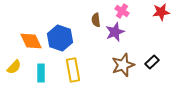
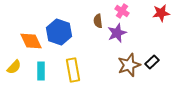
red star: moved 1 px down
brown semicircle: moved 2 px right, 1 px down
purple star: moved 2 px right, 1 px down
blue hexagon: moved 1 px left, 6 px up
brown star: moved 6 px right
cyan rectangle: moved 2 px up
